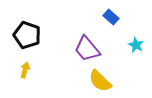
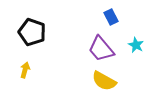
blue rectangle: rotated 21 degrees clockwise
black pentagon: moved 5 px right, 3 px up
purple trapezoid: moved 14 px right
yellow semicircle: moved 4 px right; rotated 15 degrees counterclockwise
